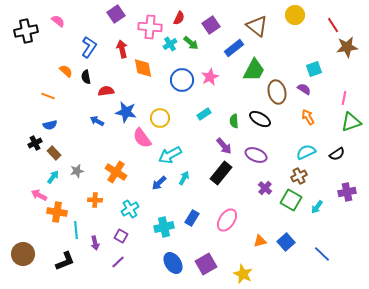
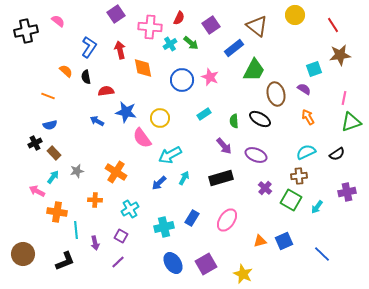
brown star at (347, 47): moved 7 px left, 8 px down
red arrow at (122, 49): moved 2 px left, 1 px down
pink star at (210, 77): rotated 24 degrees counterclockwise
brown ellipse at (277, 92): moved 1 px left, 2 px down
black rectangle at (221, 173): moved 5 px down; rotated 35 degrees clockwise
brown cross at (299, 176): rotated 21 degrees clockwise
pink arrow at (39, 195): moved 2 px left, 4 px up
blue square at (286, 242): moved 2 px left, 1 px up; rotated 18 degrees clockwise
